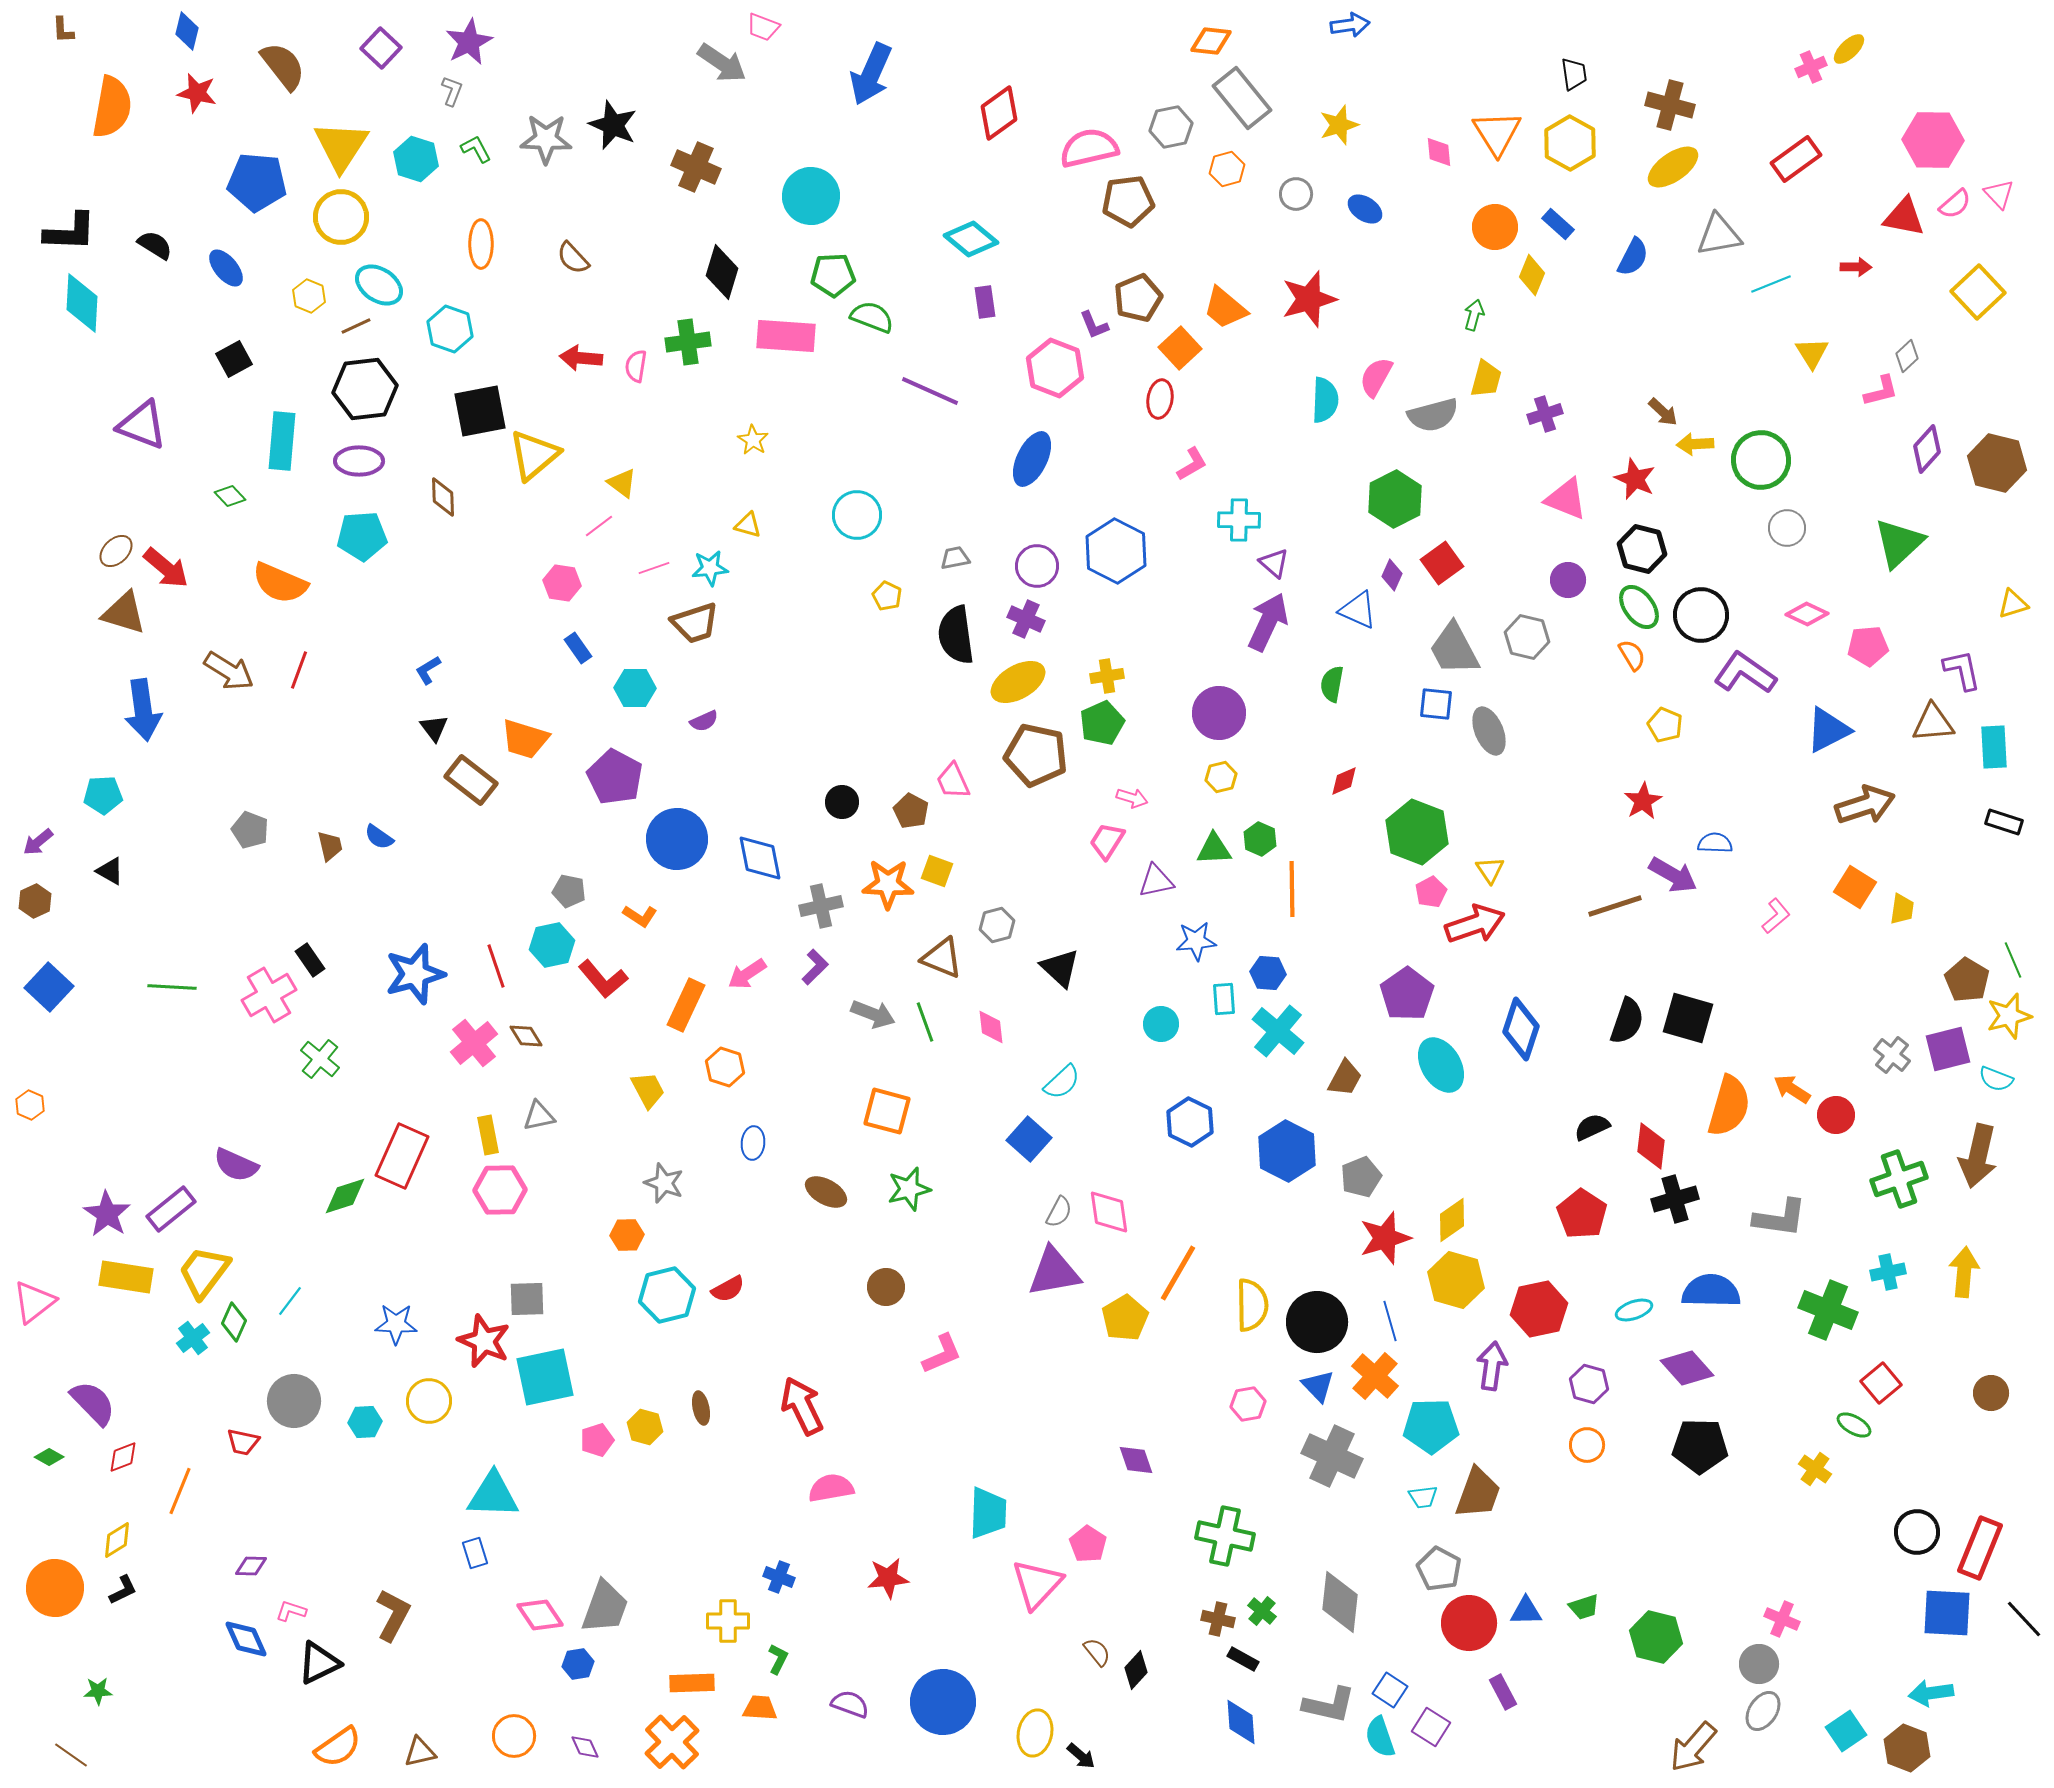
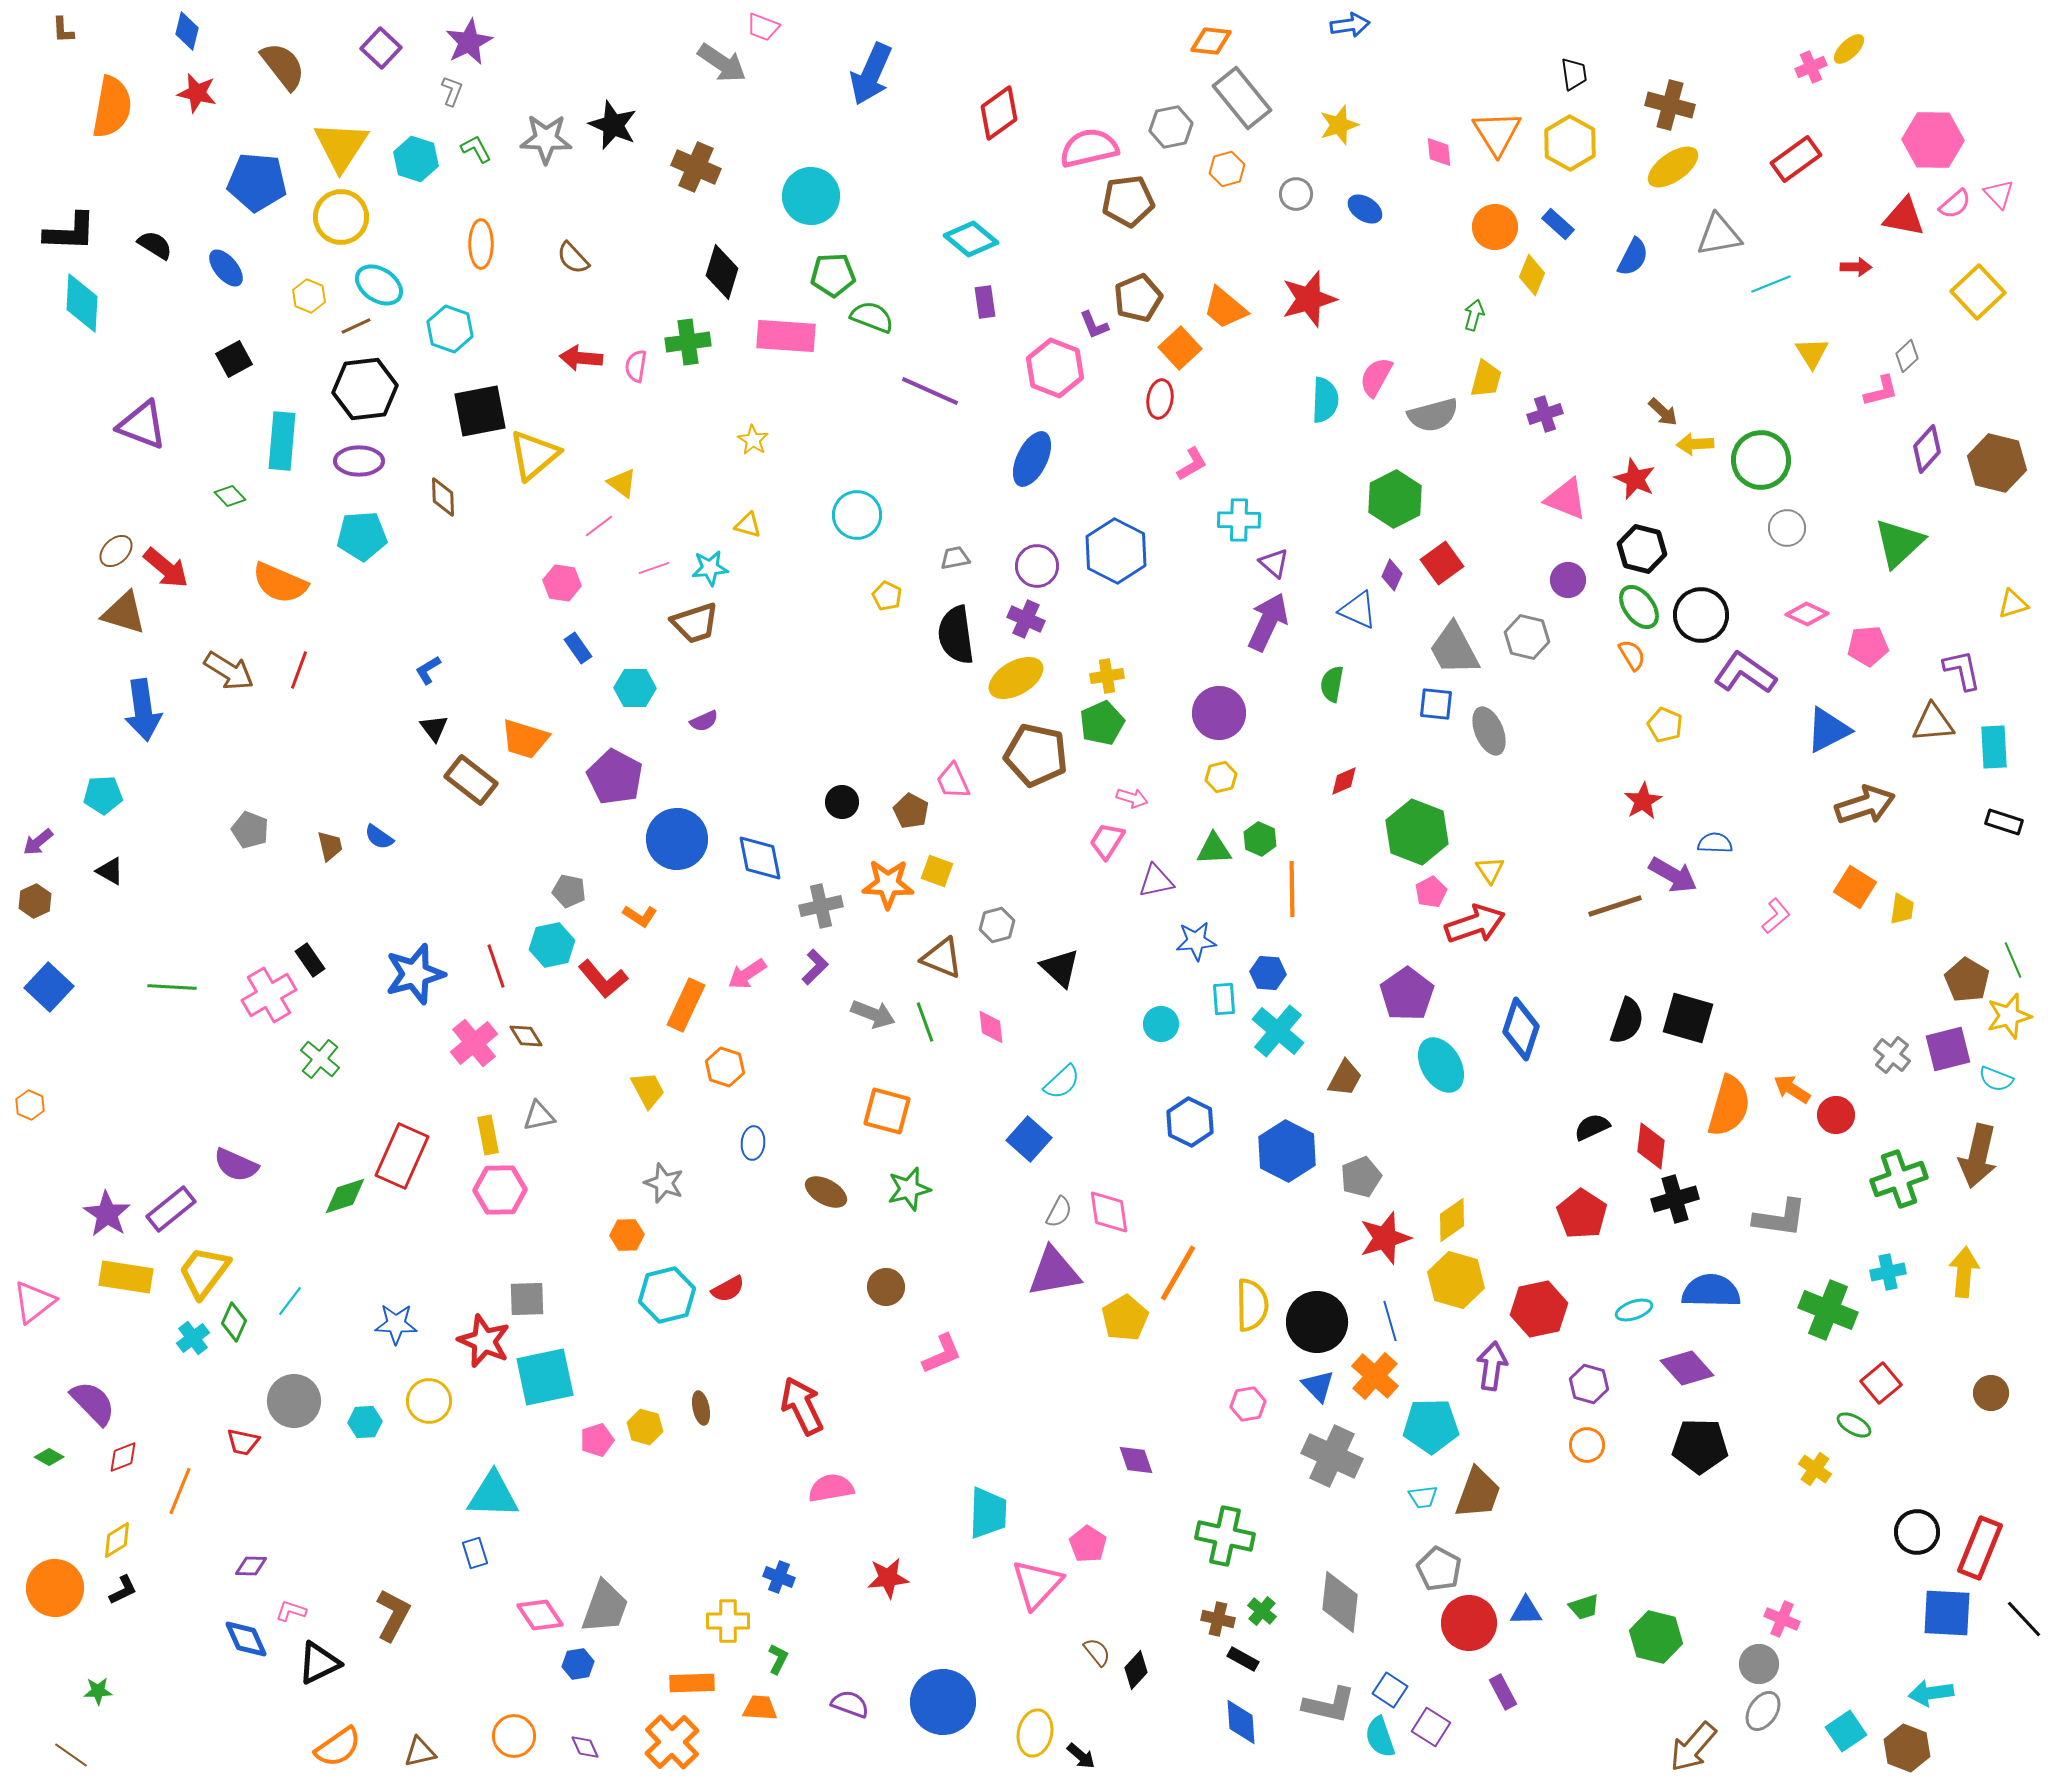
yellow ellipse at (1018, 682): moved 2 px left, 4 px up
